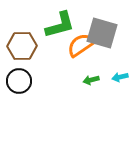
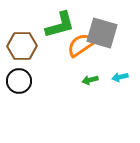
green arrow: moved 1 px left
